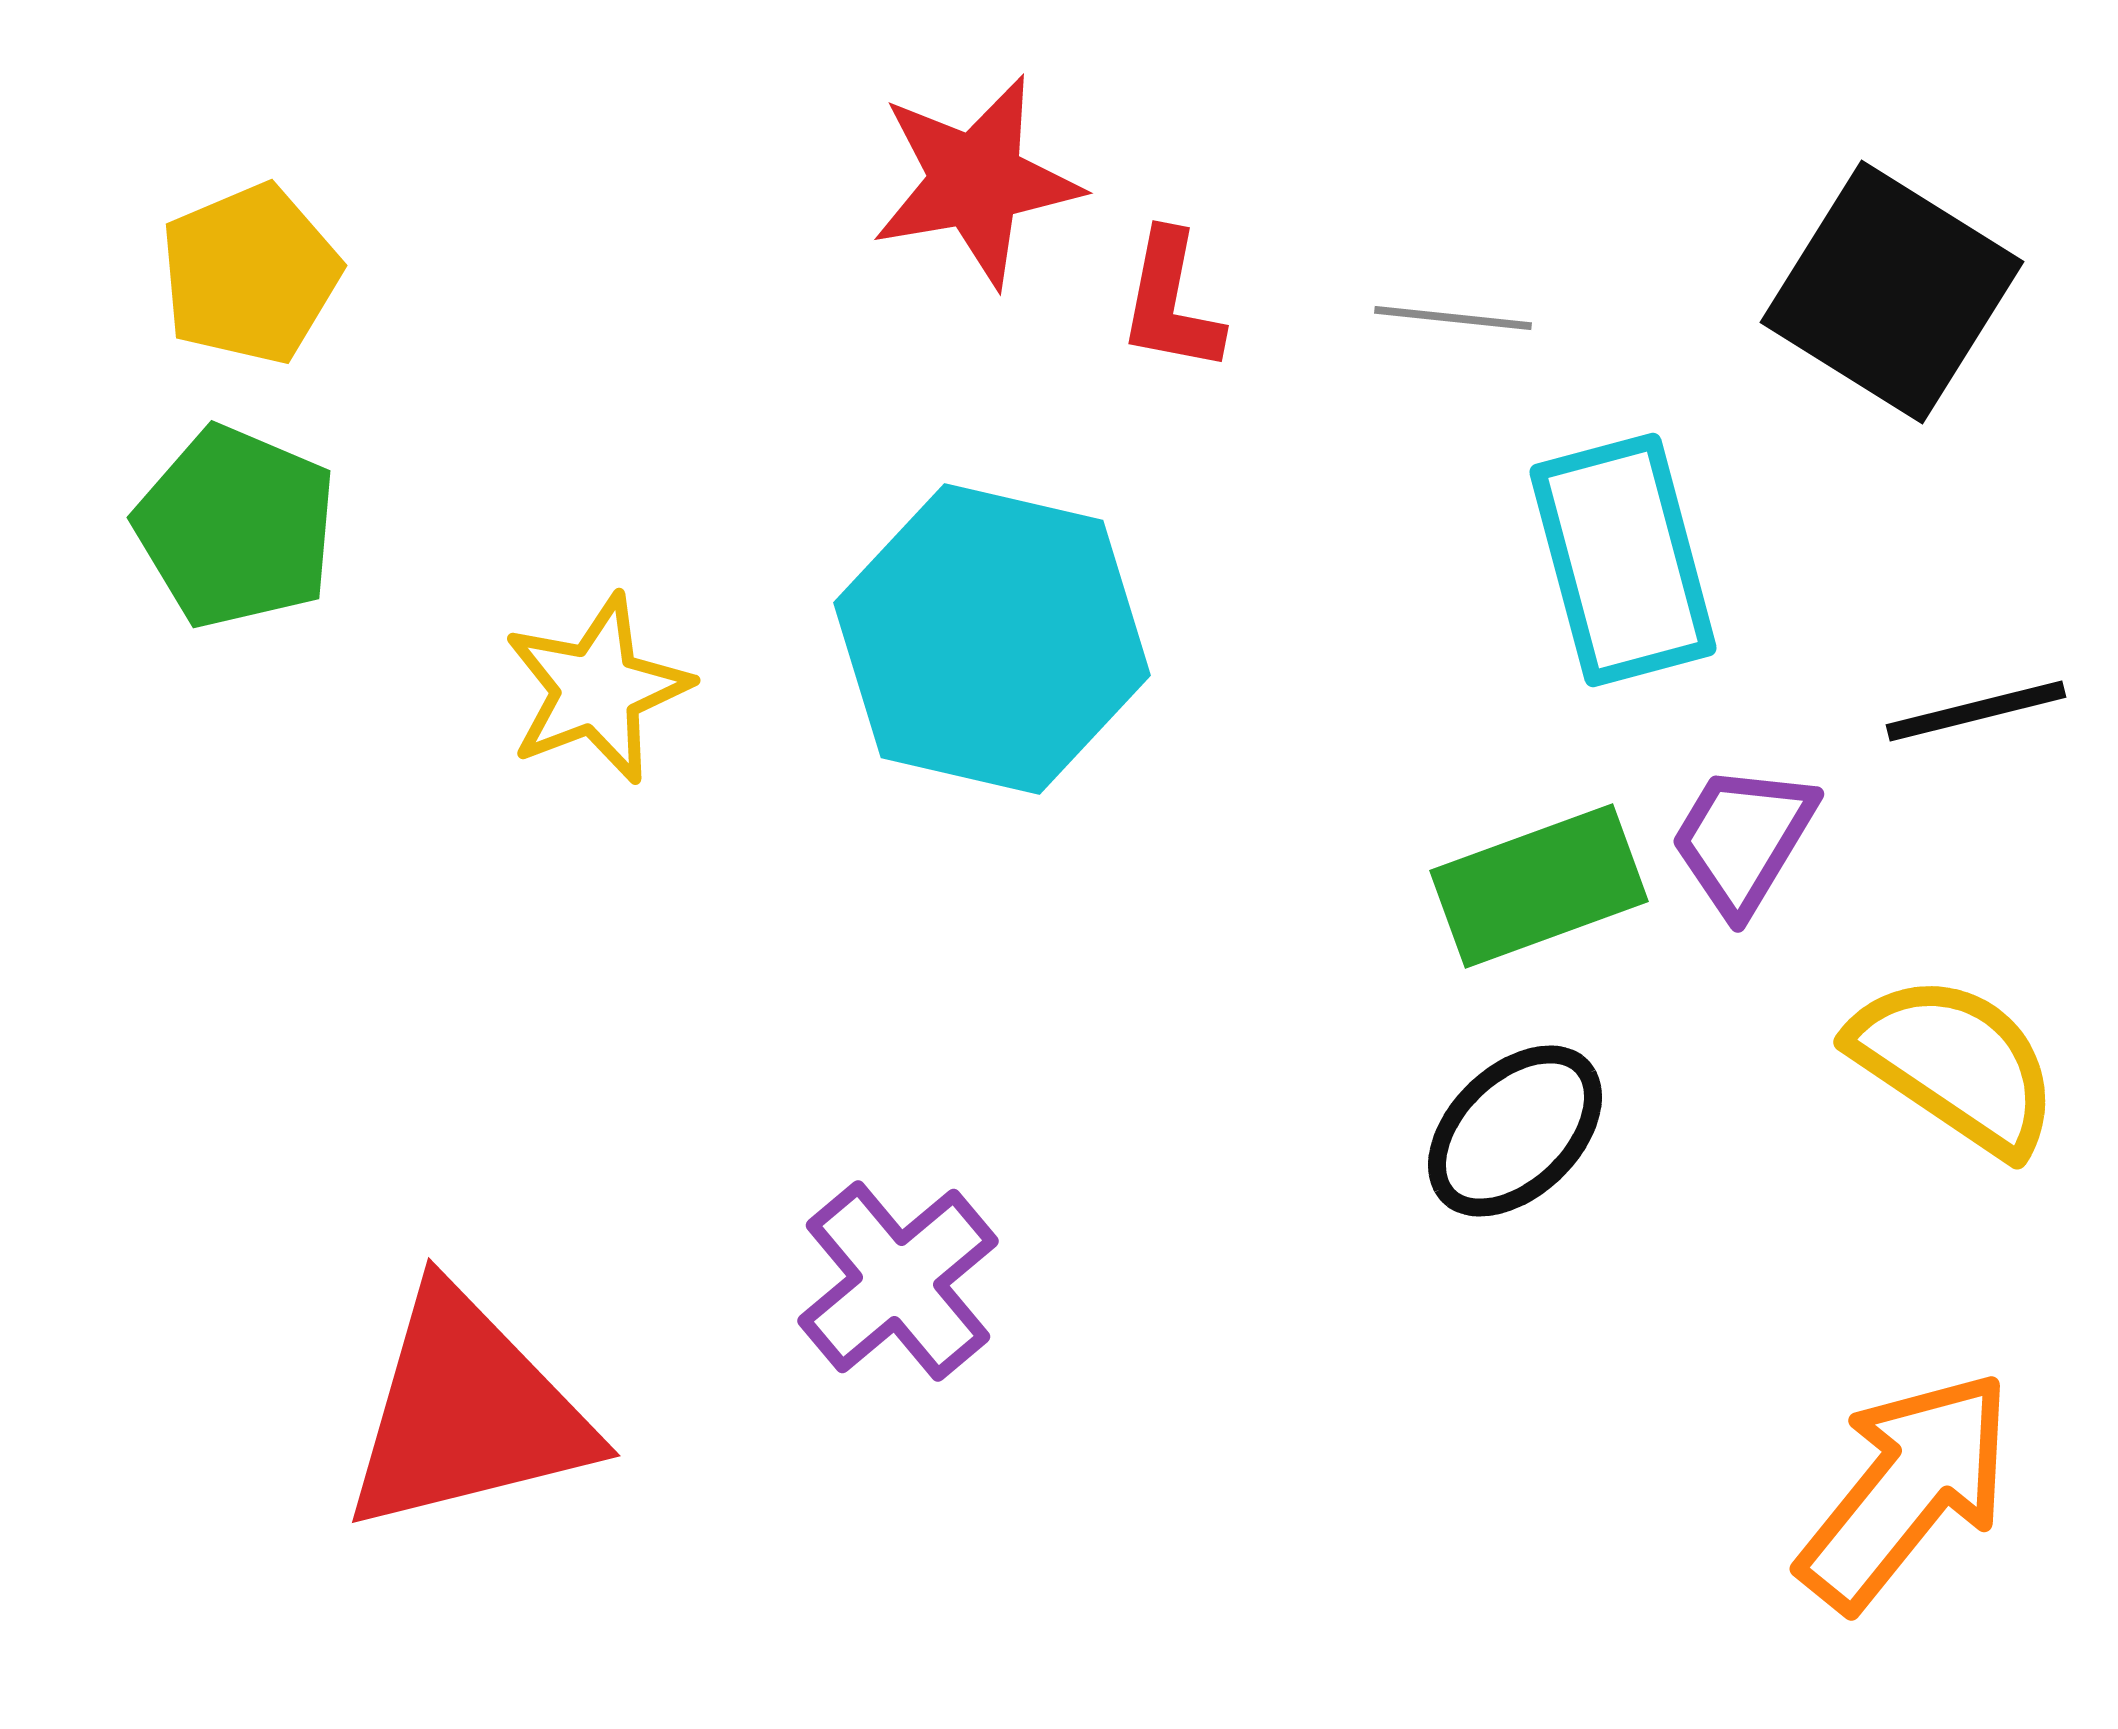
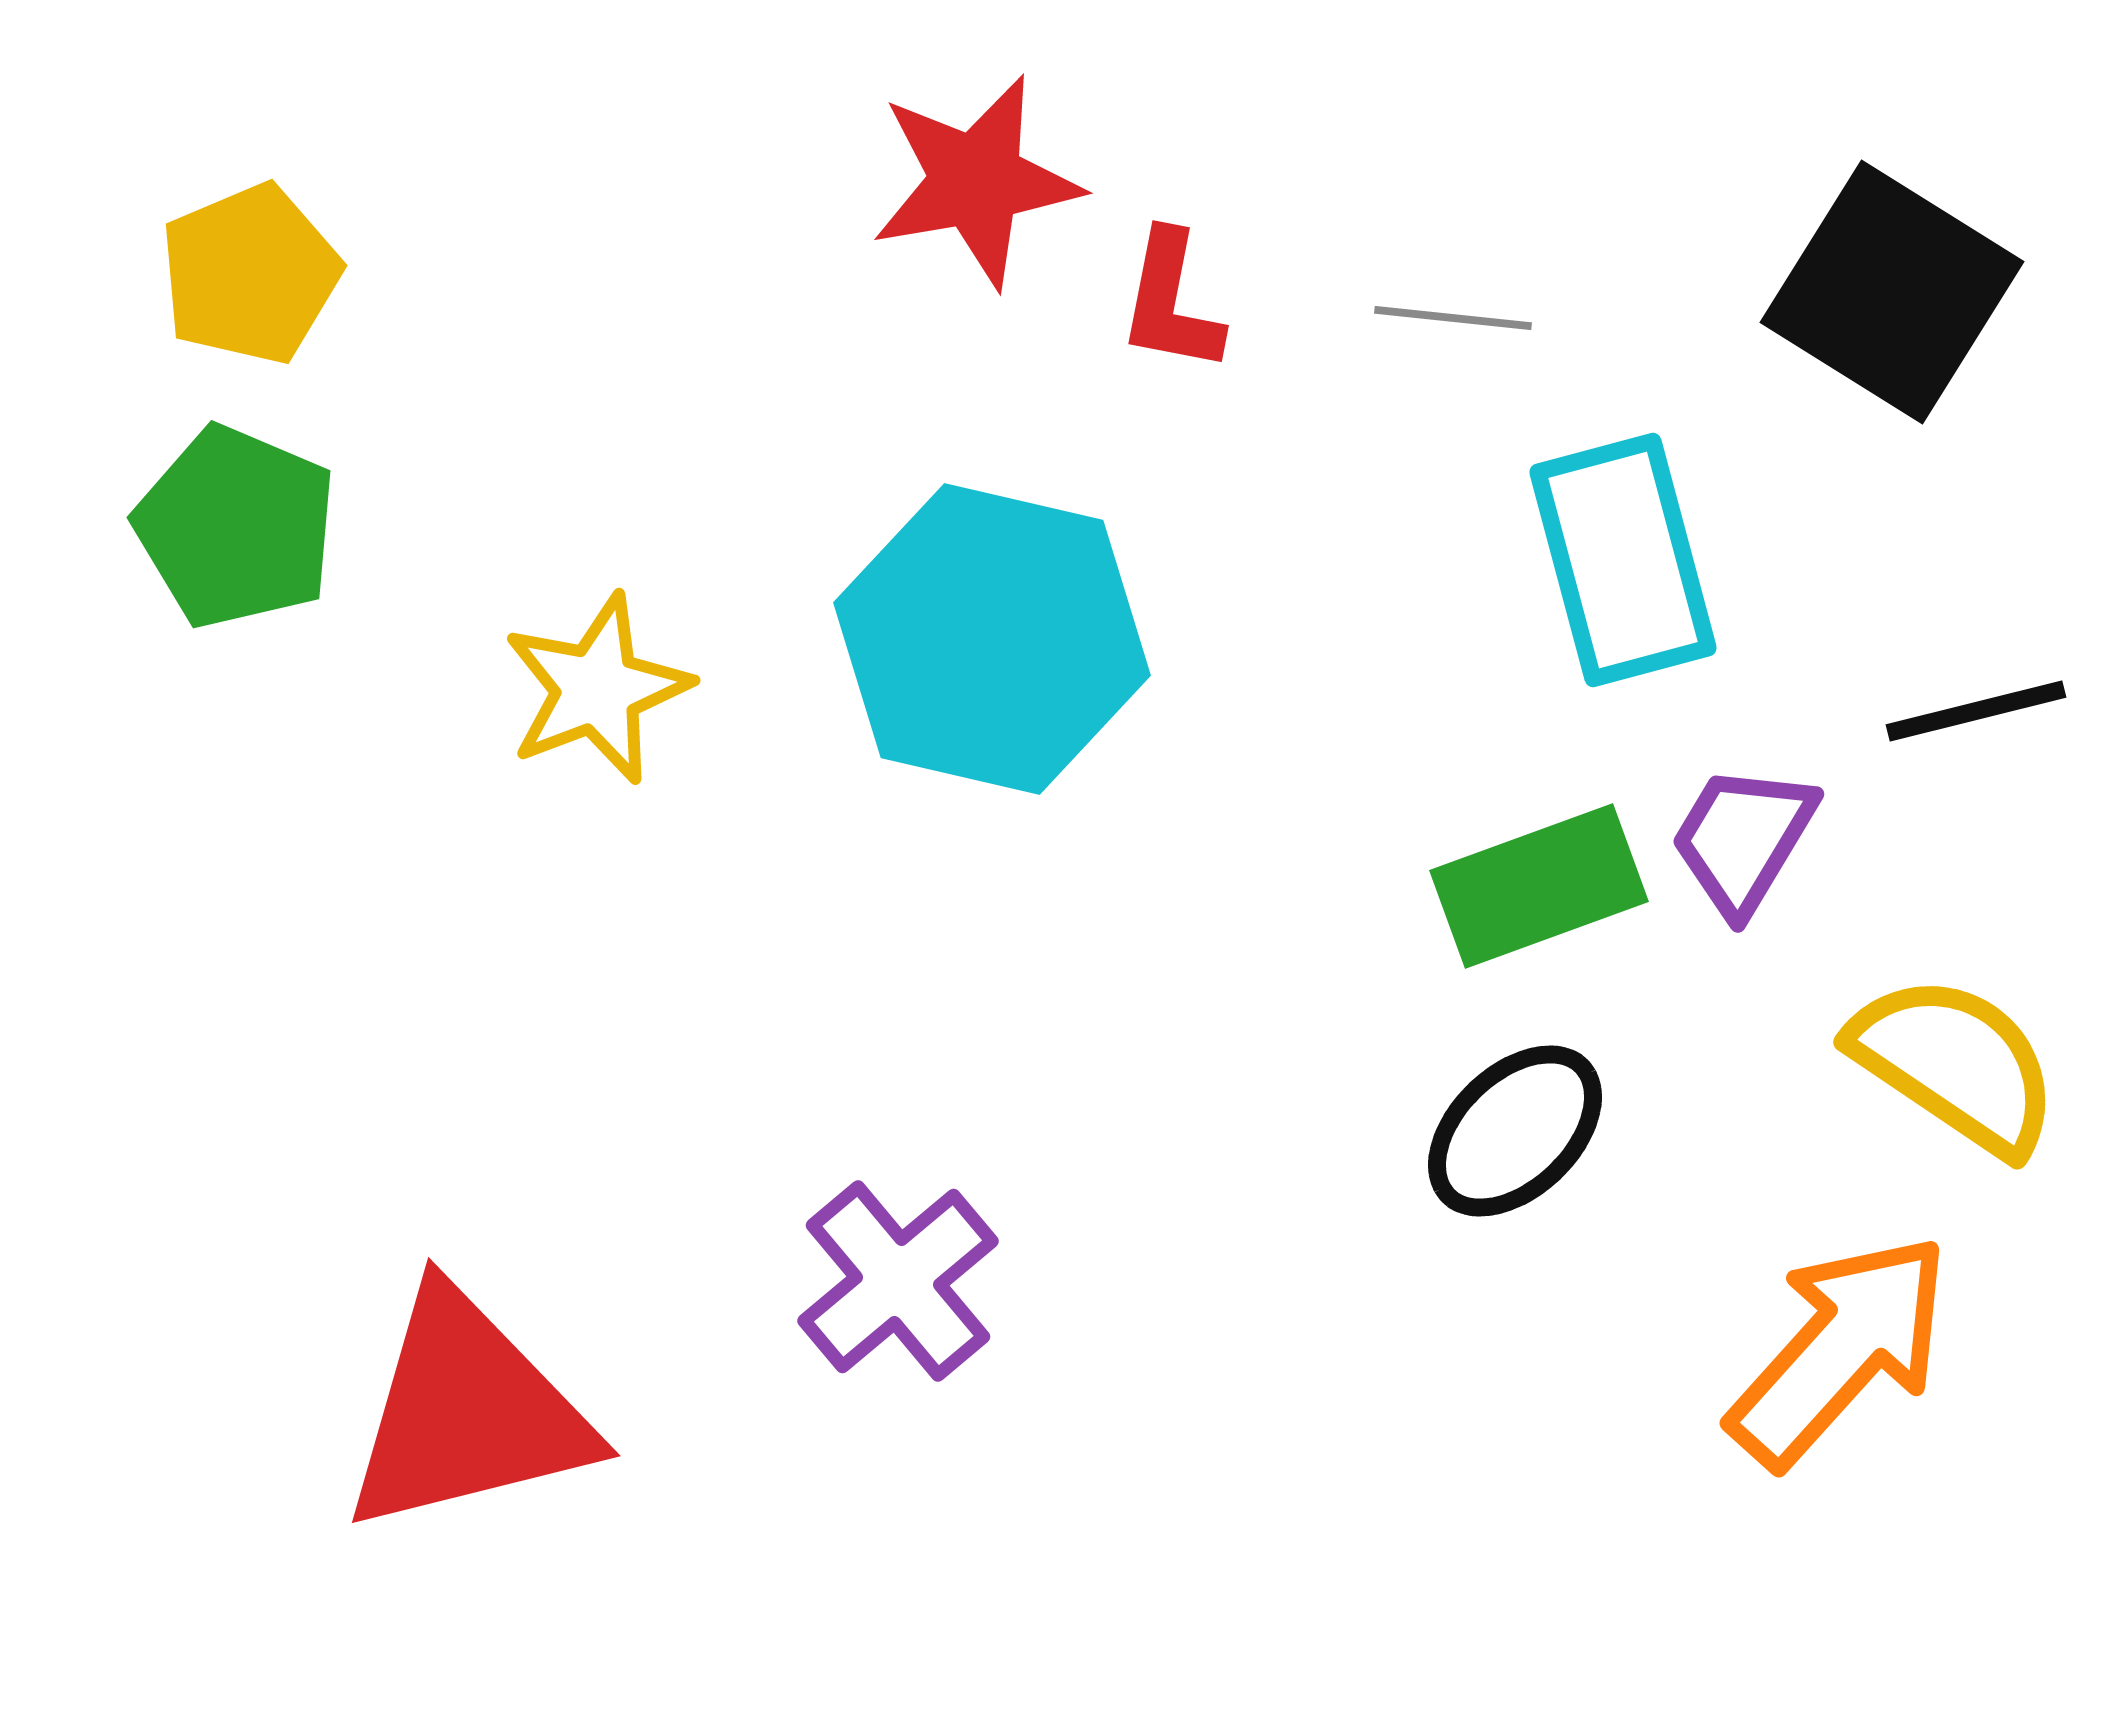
orange arrow: moved 66 px left, 140 px up; rotated 3 degrees clockwise
